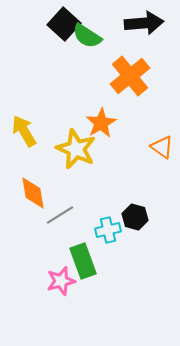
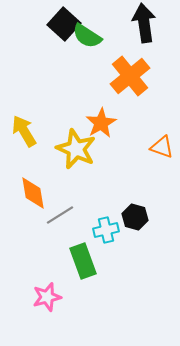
black arrow: rotated 93 degrees counterclockwise
orange triangle: rotated 15 degrees counterclockwise
cyan cross: moved 2 px left
pink star: moved 14 px left, 16 px down
